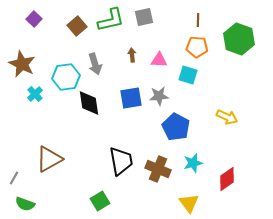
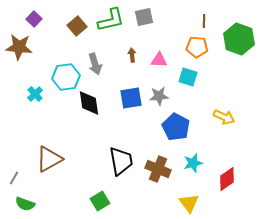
brown line: moved 6 px right, 1 px down
brown star: moved 3 px left, 17 px up; rotated 20 degrees counterclockwise
cyan square: moved 2 px down
yellow arrow: moved 3 px left
